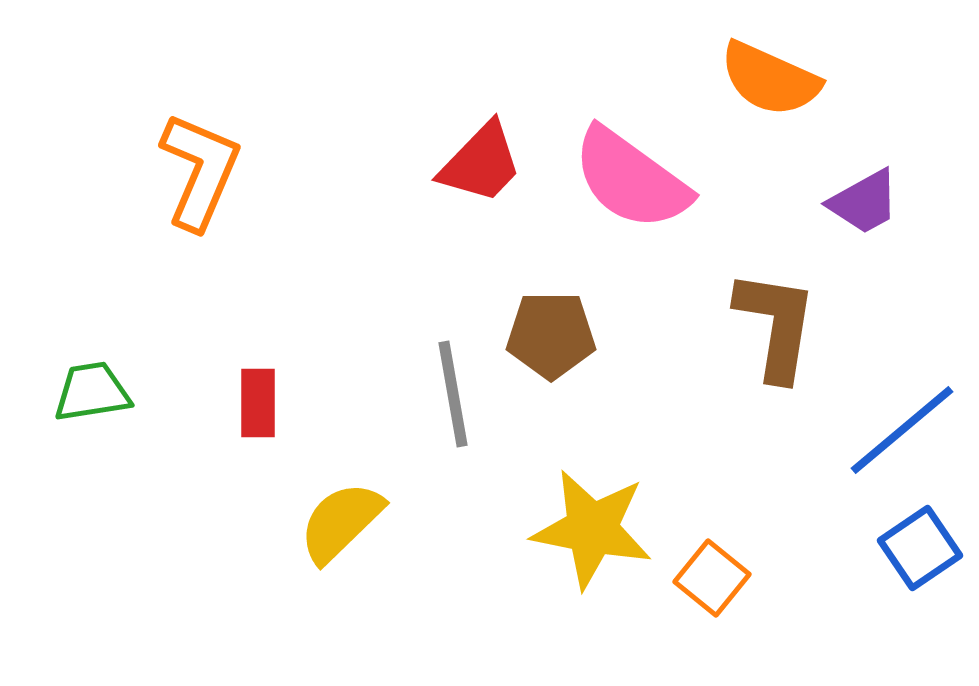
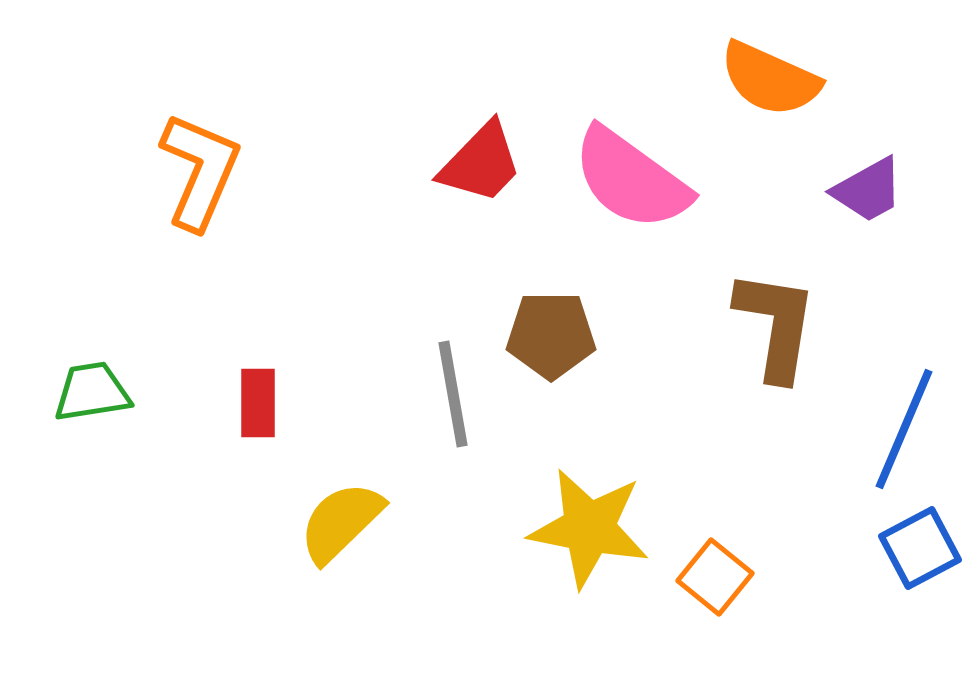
purple trapezoid: moved 4 px right, 12 px up
blue line: moved 2 px right, 1 px up; rotated 27 degrees counterclockwise
yellow star: moved 3 px left, 1 px up
blue square: rotated 6 degrees clockwise
orange square: moved 3 px right, 1 px up
